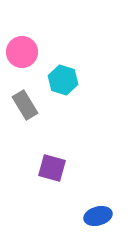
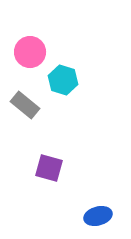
pink circle: moved 8 px right
gray rectangle: rotated 20 degrees counterclockwise
purple square: moved 3 px left
